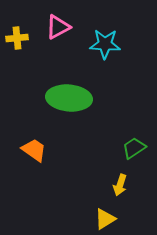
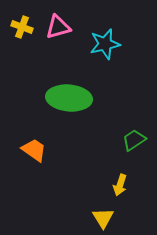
pink triangle: rotated 12 degrees clockwise
yellow cross: moved 5 px right, 11 px up; rotated 25 degrees clockwise
cyan star: rotated 16 degrees counterclockwise
green trapezoid: moved 8 px up
yellow triangle: moved 2 px left, 1 px up; rotated 30 degrees counterclockwise
